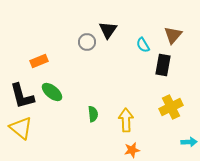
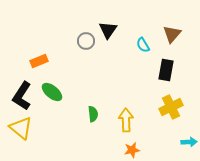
brown triangle: moved 1 px left, 1 px up
gray circle: moved 1 px left, 1 px up
black rectangle: moved 3 px right, 5 px down
black L-shape: rotated 48 degrees clockwise
